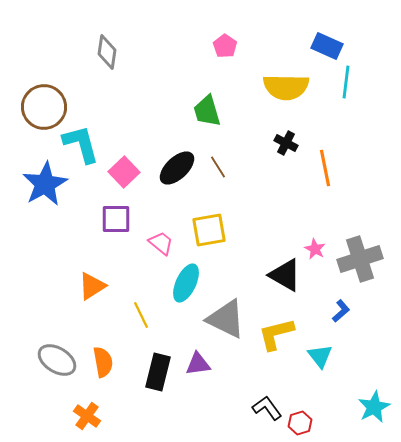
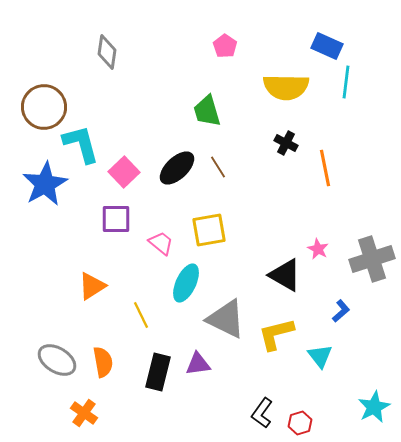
pink star: moved 3 px right
gray cross: moved 12 px right
black L-shape: moved 5 px left, 5 px down; rotated 108 degrees counterclockwise
orange cross: moved 3 px left, 3 px up
